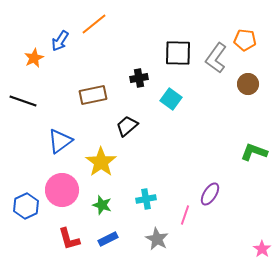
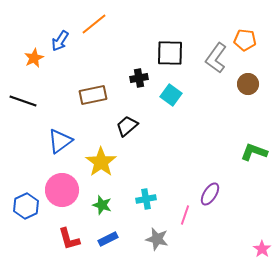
black square: moved 8 px left
cyan square: moved 4 px up
gray star: rotated 15 degrees counterclockwise
